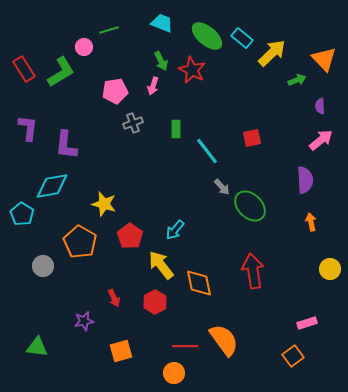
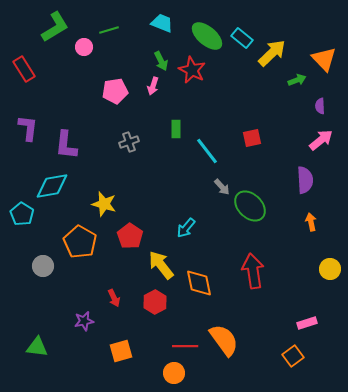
green L-shape at (61, 72): moved 6 px left, 45 px up
gray cross at (133, 123): moved 4 px left, 19 px down
cyan arrow at (175, 230): moved 11 px right, 2 px up
